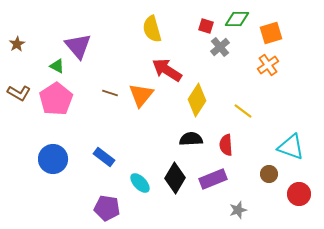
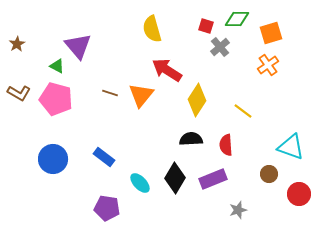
pink pentagon: rotated 24 degrees counterclockwise
